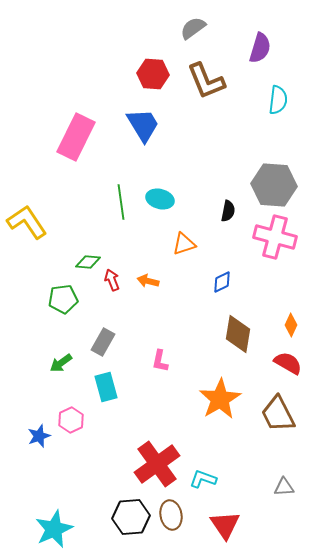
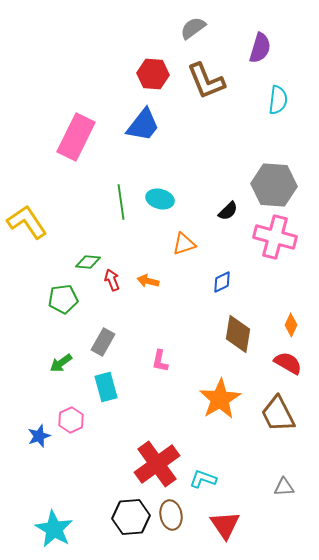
blue trapezoid: rotated 69 degrees clockwise
black semicircle: rotated 35 degrees clockwise
cyan star: rotated 18 degrees counterclockwise
